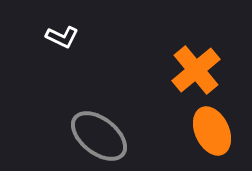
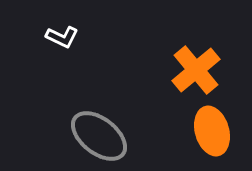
orange ellipse: rotated 9 degrees clockwise
